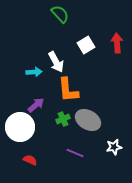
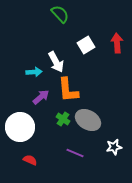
purple arrow: moved 5 px right, 8 px up
green cross: rotated 32 degrees counterclockwise
